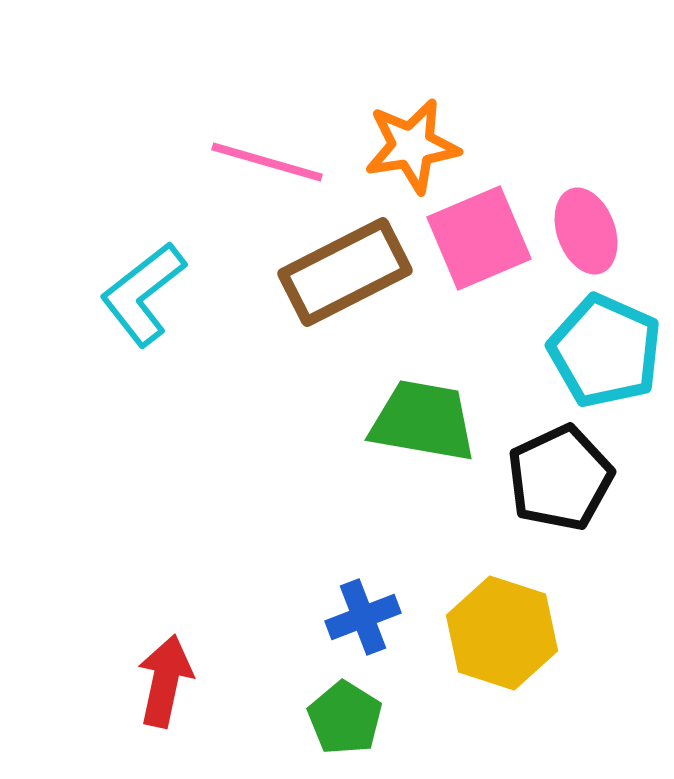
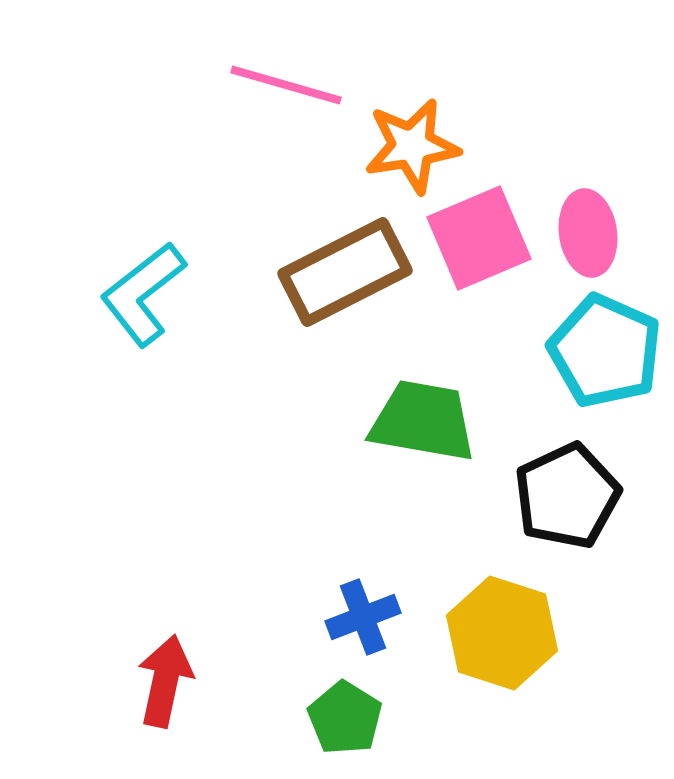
pink line: moved 19 px right, 77 px up
pink ellipse: moved 2 px right, 2 px down; rotated 12 degrees clockwise
black pentagon: moved 7 px right, 18 px down
